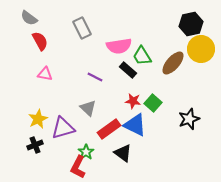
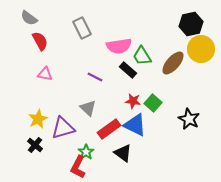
black star: rotated 25 degrees counterclockwise
black cross: rotated 28 degrees counterclockwise
